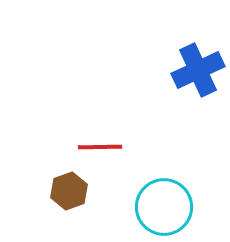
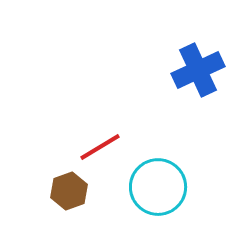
red line: rotated 30 degrees counterclockwise
cyan circle: moved 6 px left, 20 px up
